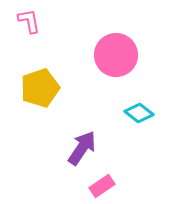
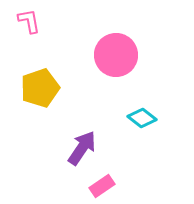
cyan diamond: moved 3 px right, 5 px down
